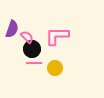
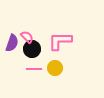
purple semicircle: moved 14 px down
pink L-shape: moved 3 px right, 5 px down
pink line: moved 6 px down
